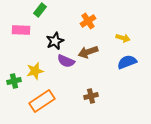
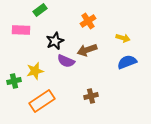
green rectangle: rotated 16 degrees clockwise
brown arrow: moved 1 px left, 2 px up
